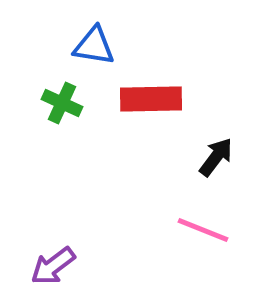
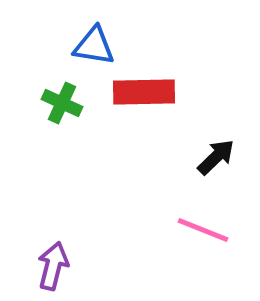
red rectangle: moved 7 px left, 7 px up
black arrow: rotated 9 degrees clockwise
purple arrow: rotated 141 degrees clockwise
